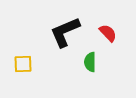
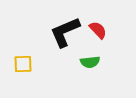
red semicircle: moved 10 px left, 3 px up
green semicircle: rotated 96 degrees counterclockwise
